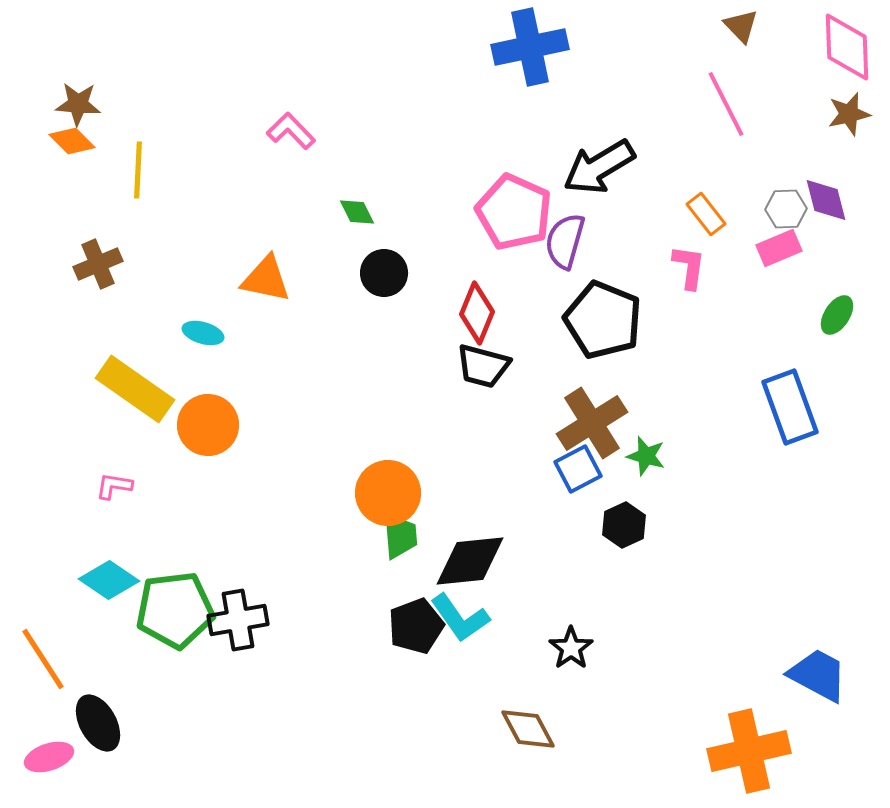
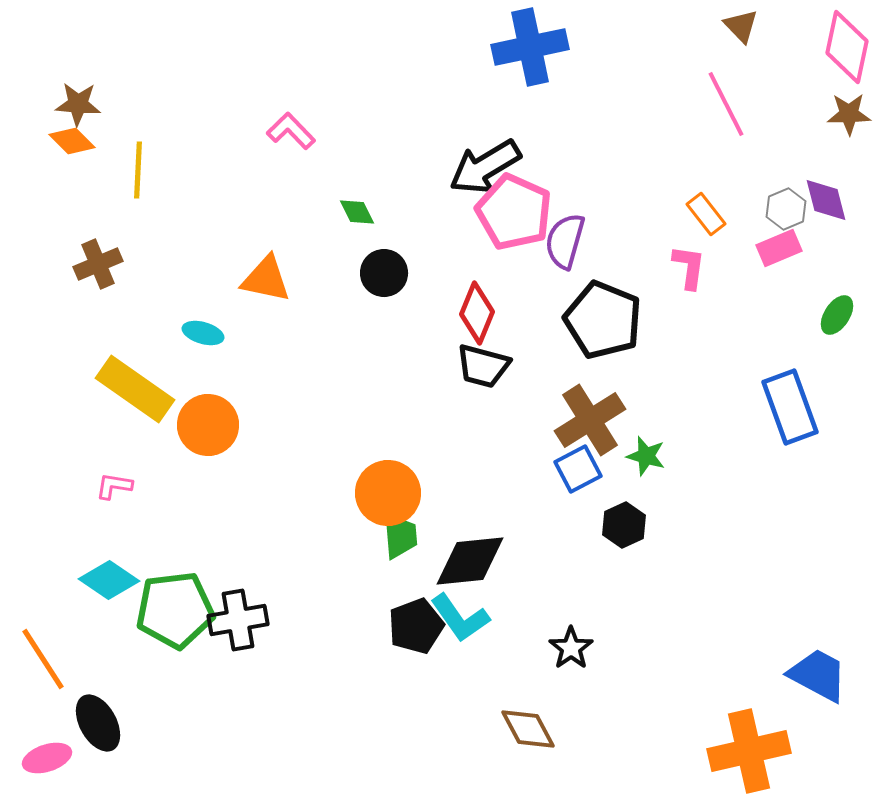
pink diamond at (847, 47): rotated 14 degrees clockwise
brown star at (849, 114): rotated 12 degrees clockwise
black arrow at (599, 167): moved 114 px left
gray hexagon at (786, 209): rotated 21 degrees counterclockwise
brown cross at (592, 423): moved 2 px left, 3 px up
pink ellipse at (49, 757): moved 2 px left, 1 px down
